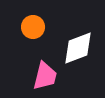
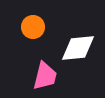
white diamond: rotated 15 degrees clockwise
